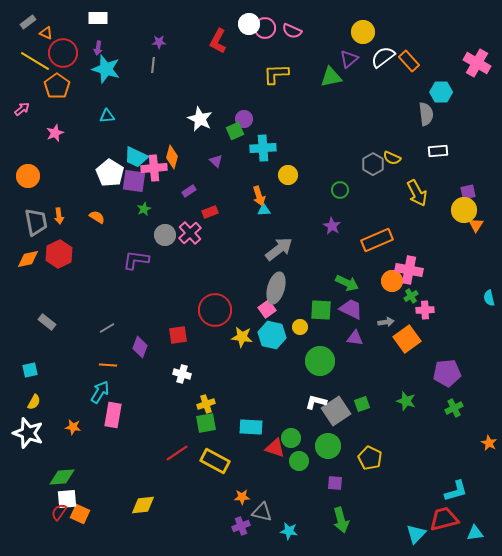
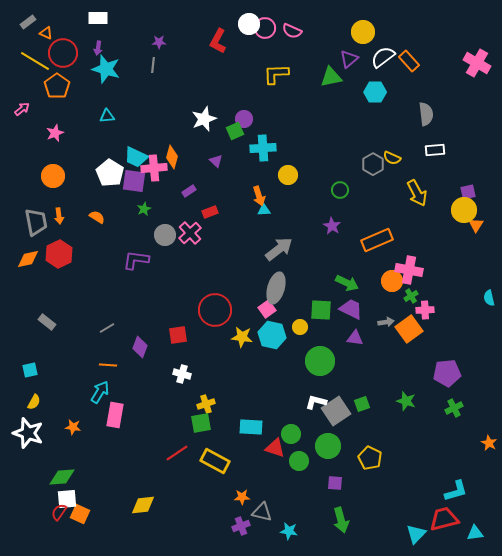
cyan hexagon at (441, 92): moved 66 px left
white star at (200, 119): moved 4 px right; rotated 25 degrees clockwise
white rectangle at (438, 151): moved 3 px left, 1 px up
orange circle at (28, 176): moved 25 px right
orange square at (407, 339): moved 2 px right, 10 px up
pink rectangle at (113, 415): moved 2 px right
green square at (206, 423): moved 5 px left
green circle at (291, 438): moved 4 px up
